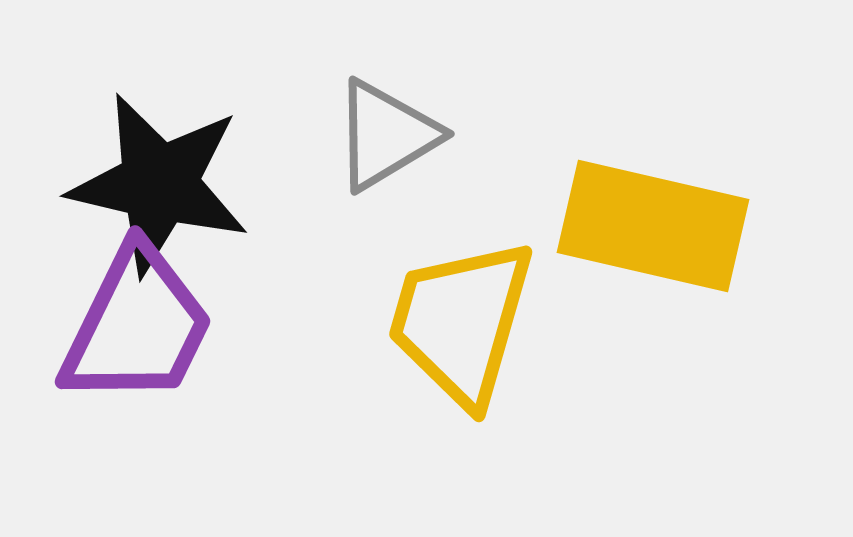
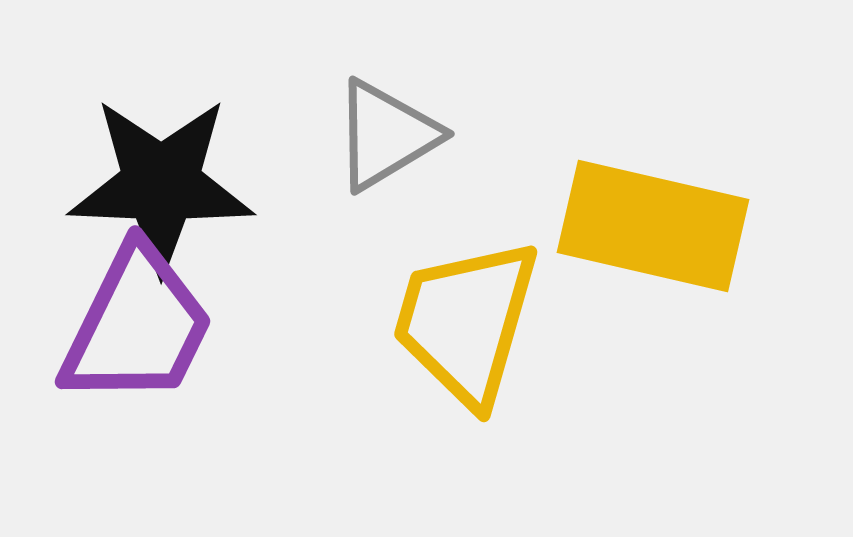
black star: moved 2 px right; rotated 11 degrees counterclockwise
yellow trapezoid: moved 5 px right
